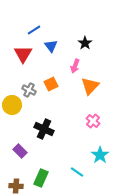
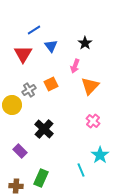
gray cross: rotated 32 degrees clockwise
black cross: rotated 18 degrees clockwise
cyan line: moved 4 px right, 2 px up; rotated 32 degrees clockwise
